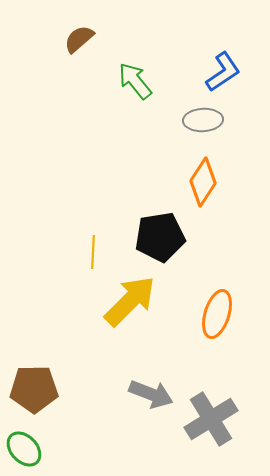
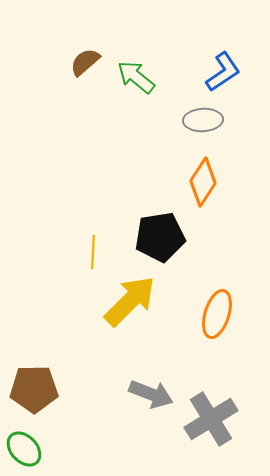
brown semicircle: moved 6 px right, 23 px down
green arrow: moved 1 px right, 4 px up; rotated 12 degrees counterclockwise
